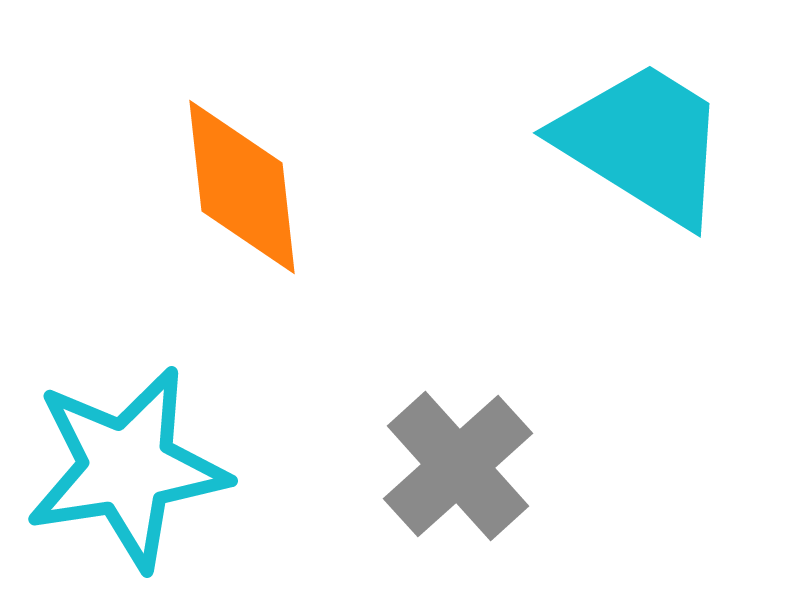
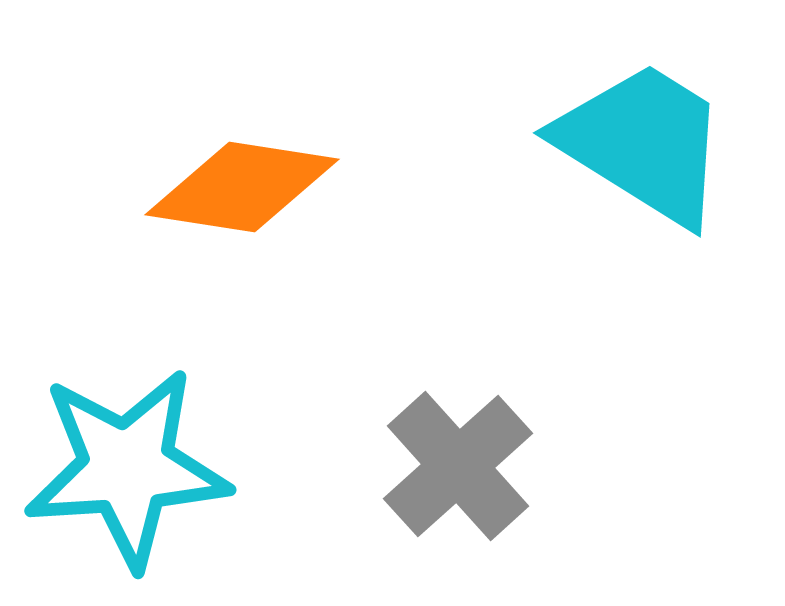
orange diamond: rotated 75 degrees counterclockwise
cyan star: rotated 5 degrees clockwise
